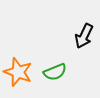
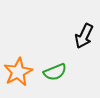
orange star: rotated 24 degrees clockwise
